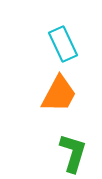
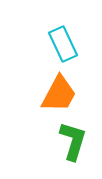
green L-shape: moved 12 px up
